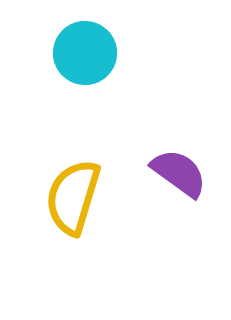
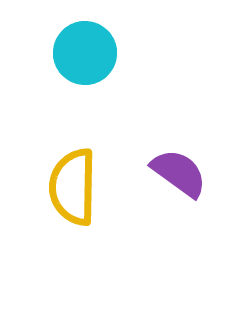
yellow semicircle: moved 10 px up; rotated 16 degrees counterclockwise
